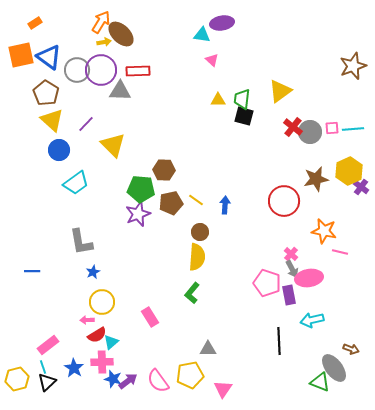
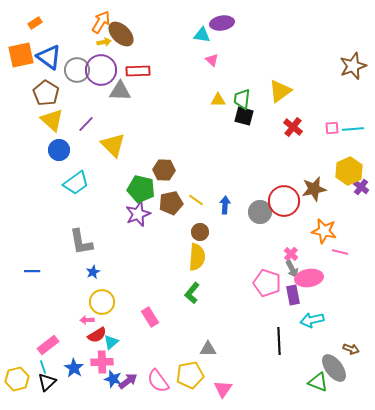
gray circle at (310, 132): moved 50 px left, 80 px down
brown star at (316, 179): moved 2 px left, 10 px down
green pentagon at (141, 189): rotated 8 degrees clockwise
purple rectangle at (289, 295): moved 4 px right
green triangle at (320, 382): moved 2 px left
